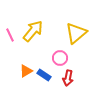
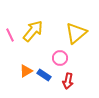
red arrow: moved 3 px down
